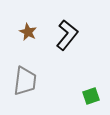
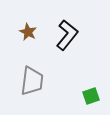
gray trapezoid: moved 7 px right
